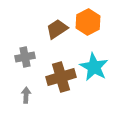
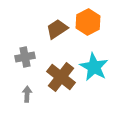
brown cross: rotated 36 degrees counterclockwise
gray arrow: moved 1 px right, 1 px up
